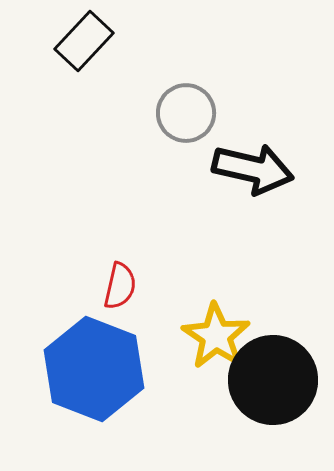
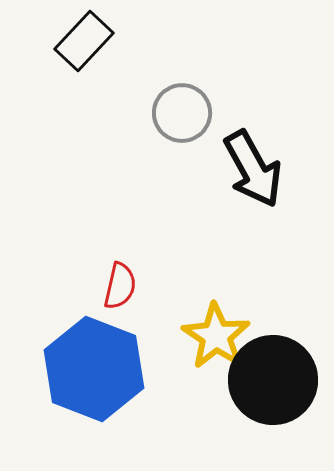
gray circle: moved 4 px left
black arrow: rotated 48 degrees clockwise
